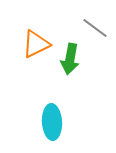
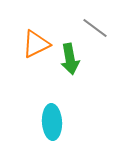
green arrow: rotated 20 degrees counterclockwise
